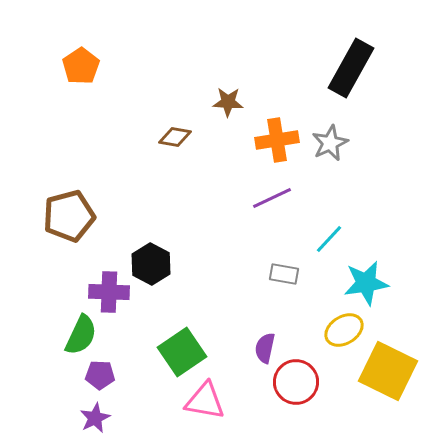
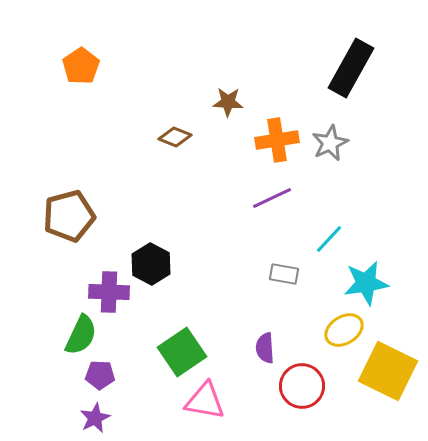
brown diamond: rotated 12 degrees clockwise
purple semicircle: rotated 16 degrees counterclockwise
red circle: moved 6 px right, 4 px down
